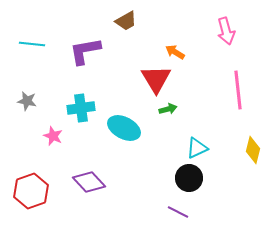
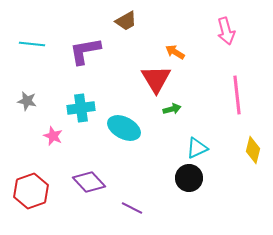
pink line: moved 1 px left, 5 px down
green arrow: moved 4 px right
purple line: moved 46 px left, 4 px up
